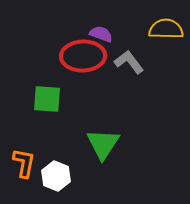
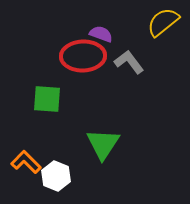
yellow semicircle: moved 3 px left, 7 px up; rotated 40 degrees counterclockwise
orange L-shape: moved 2 px right, 1 px up; rotated 56 degrees counterclockwise
